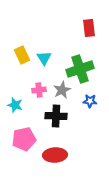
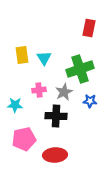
red rectangle: rotated 18 degrees clockwise
yellow rectangle: rotated 18 degrees clockwise
gray star: moved 2 px right, 2 px down
cyan star: rotated 14 degrees counterclockwise
